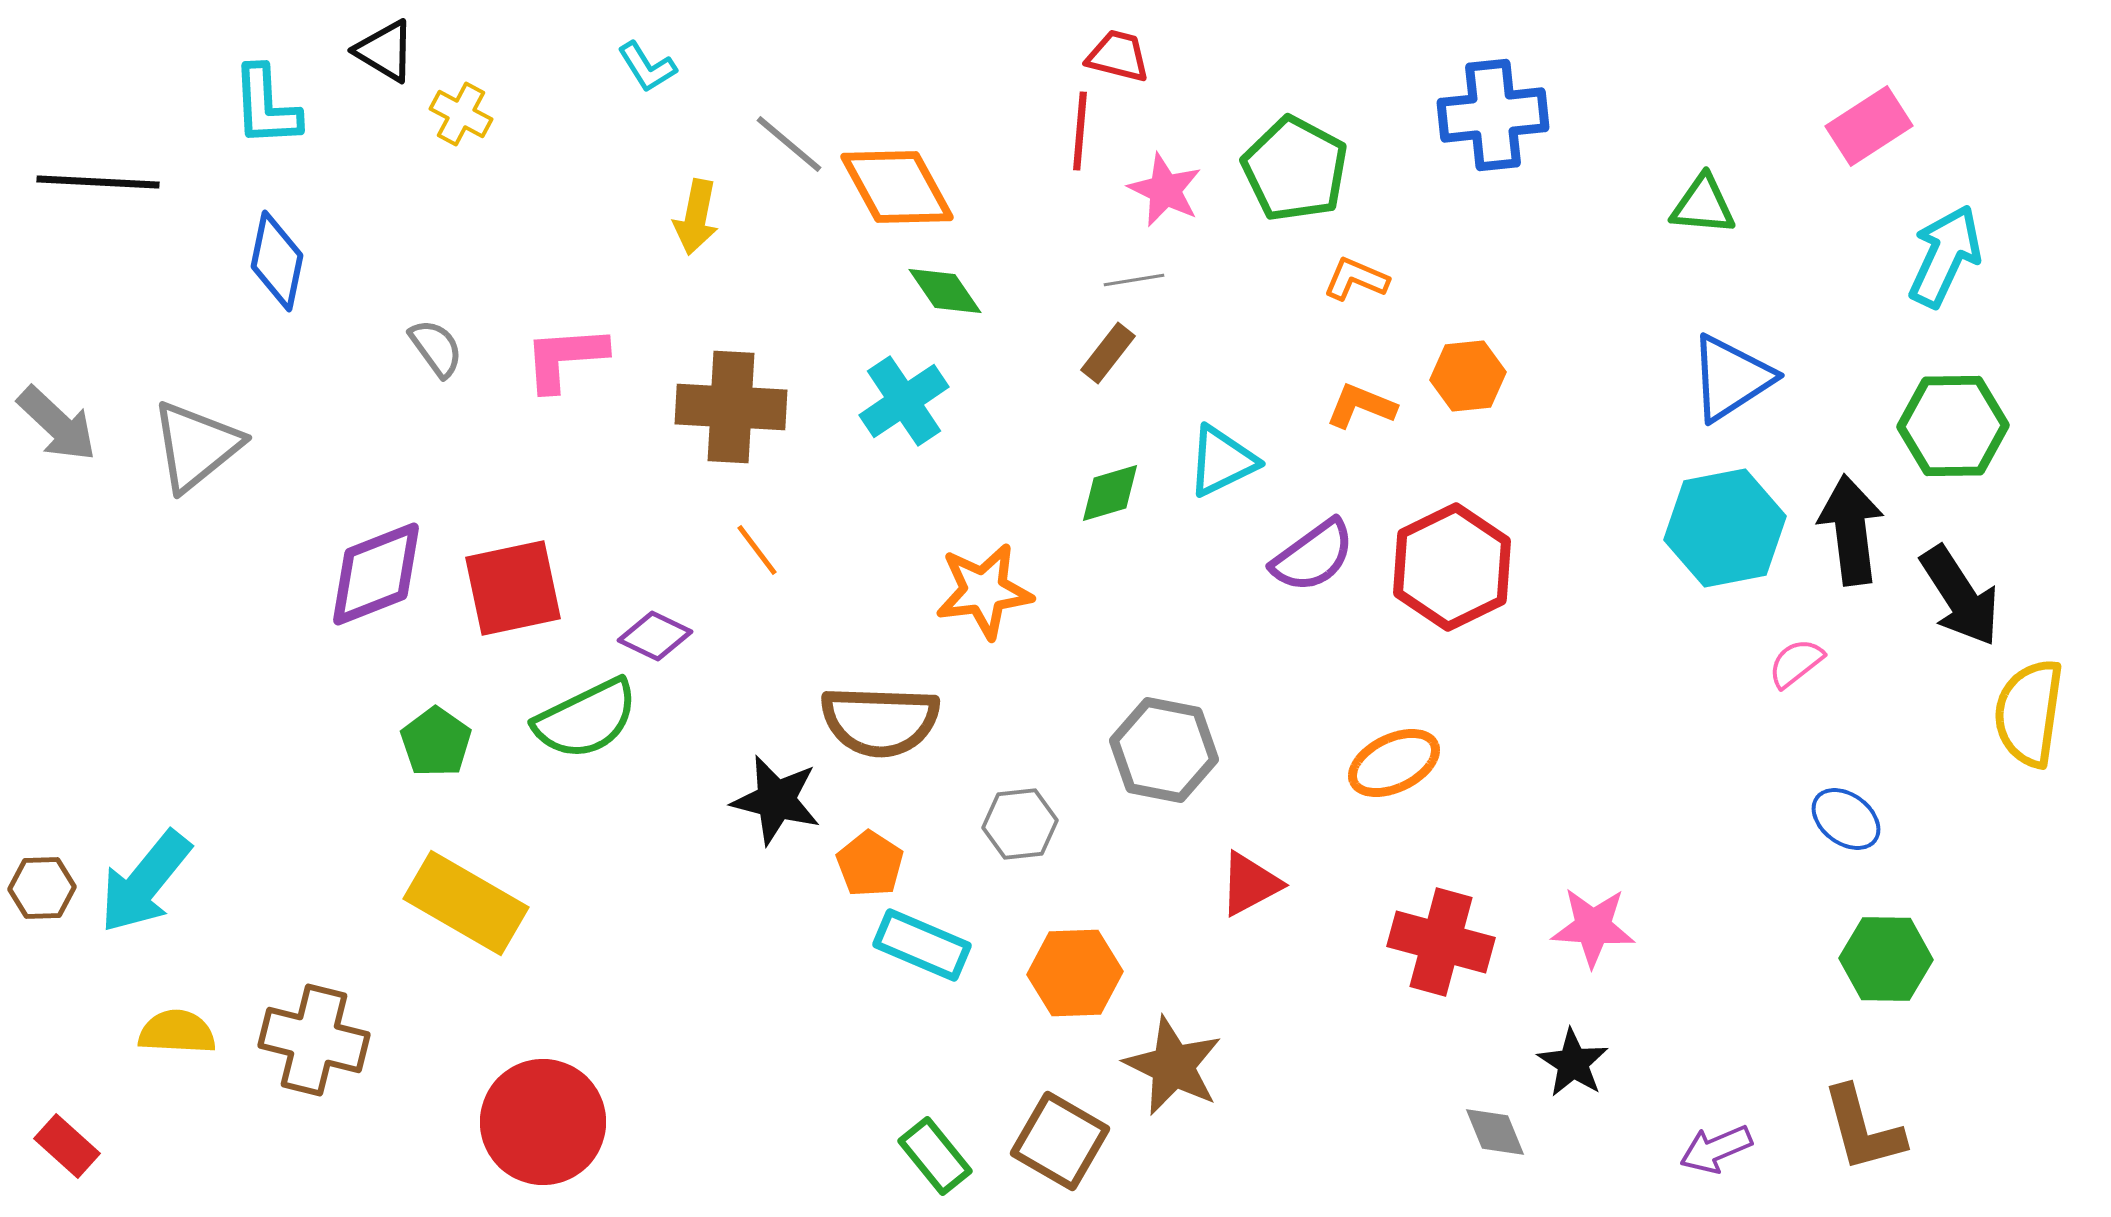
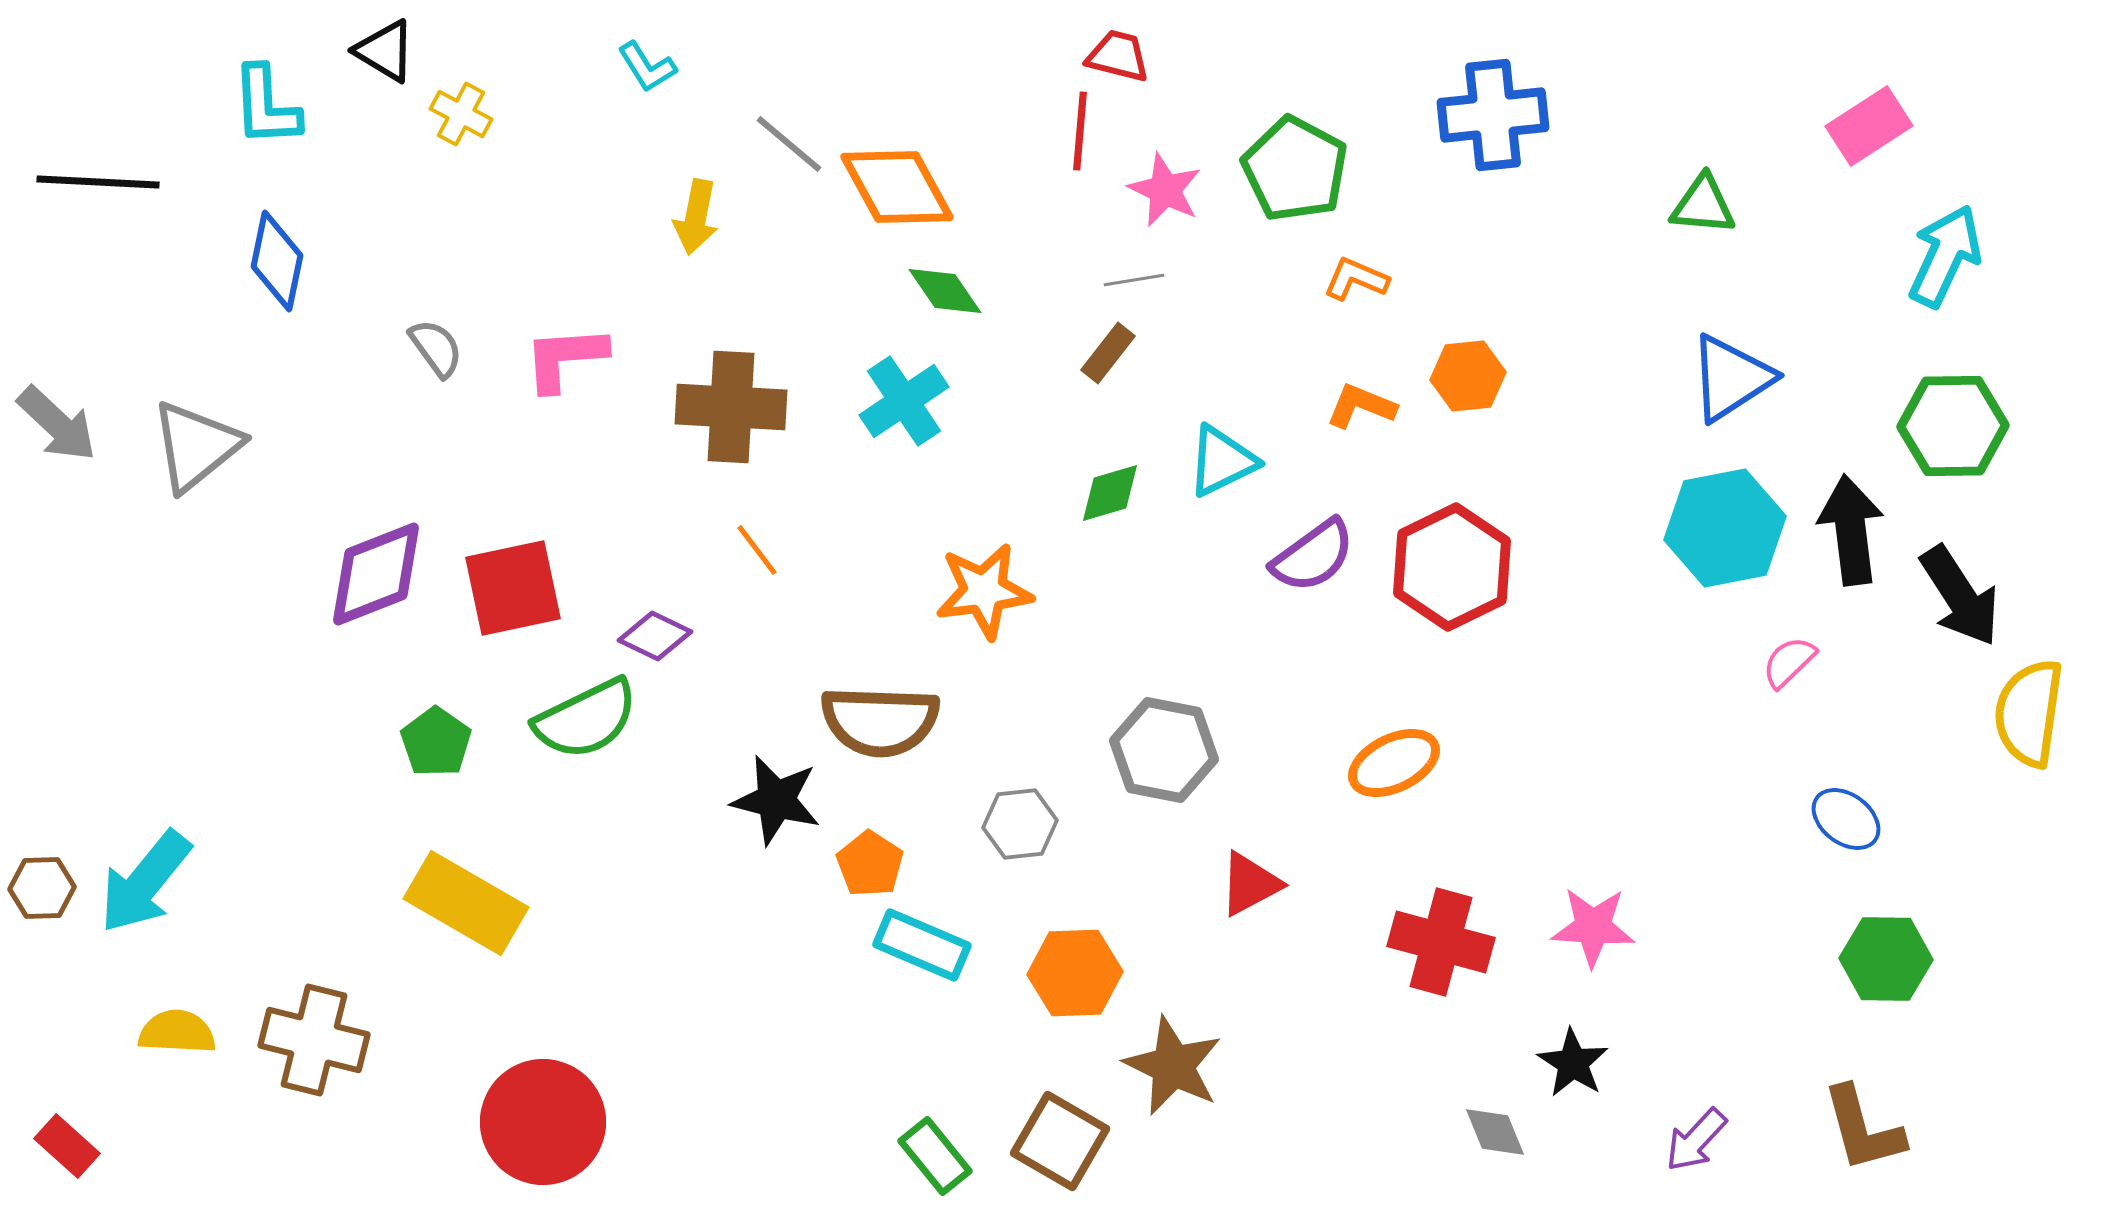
pink semicircle at (1796, 663): moved 7 px left, 1 px up; rotated 6 degrees counterclockwise
purple arrow at (1716, 1149): moved 20 px left, 9 px up; rotated 24 degrees counterclockwise
